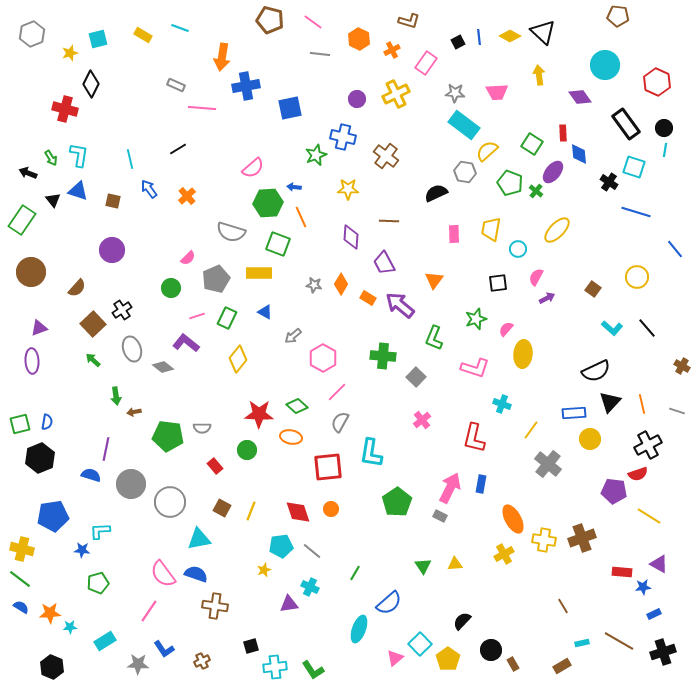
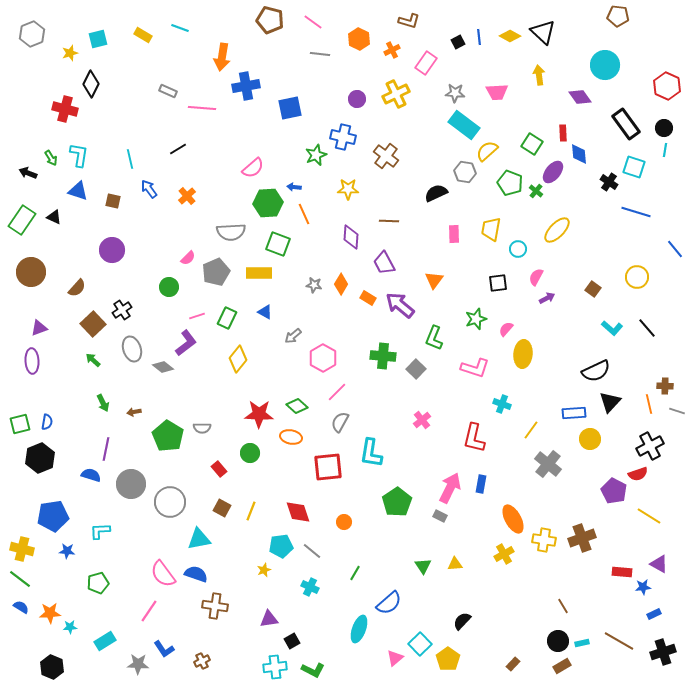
red hexagon at (657, 82): moved 10 px right, 4 px down
gray rectangle at (176, 85): moved 8 px left, 6 px down
black triangle at (53, 200): moved 1 px right, 17 px down; rotated 28 degrees counterclockwise
orange line at (301, 217): moved 3 px right, 3 px up
gray semicircle at (231, 232): rotated 20 degrees counterclockwise
gray pentagon at (216, 279): moved 7 px up
green circle at (171, 288): moved 2 px left, 1 px up
purple L-shape at (186, 343): rotated 104 degrees clockwise
brown cross at (682, 366): moved 17 px left, 20 px down; rotated 28 degrees counterclockwise
gray square at (416, 377): moved 8 px up
green arrow at (116, 396): moved 13 px left, 7 px down; rotated 18 degrees counterclockwise
orange line at (642, 404): moved 7 px right
green pentagon at (168, 436): rotated 24 degrees clockwise
black cross at (648, 445): moved 2 px right, 1 px down
green circle at (247, 450): moved 3 px right, 3 px down
red rectangle at (215, 466): moved 4 px right, 3 px down
purple pentagon at (614, 491): rotated 20 degrees clockwise
orange circle at (331, 509): moved 13 px right, 13 px down
blue star at (82, 550): moved 15 px left, 1 px down
purple triangle at (289, 604): moved 20 px left, 15 px down
black square at (251, 646): moved 41 px right, 5 px up; rotated 14 degrees counterclockwise
black circle at (491, 650): moved 67 px right, 9 px up
brown rectangle at (513, 664): rotated 72 degrees clockwise
green L-shape at (313, 670): rotated 30 degrees counterclockwise
